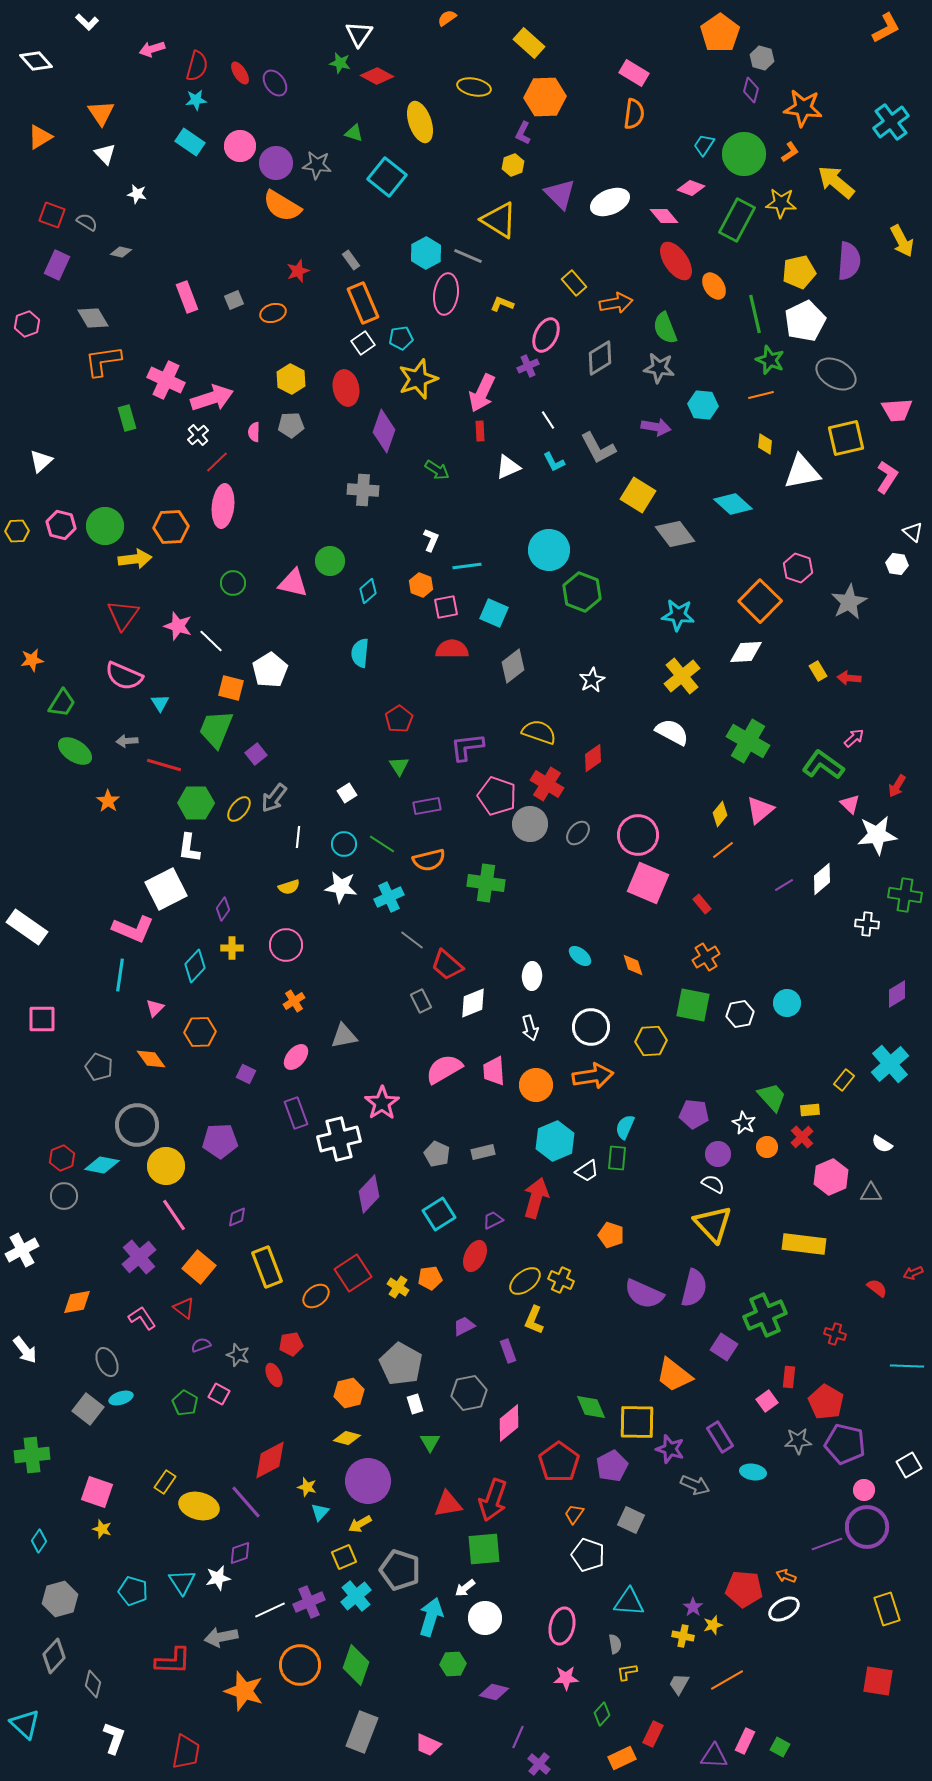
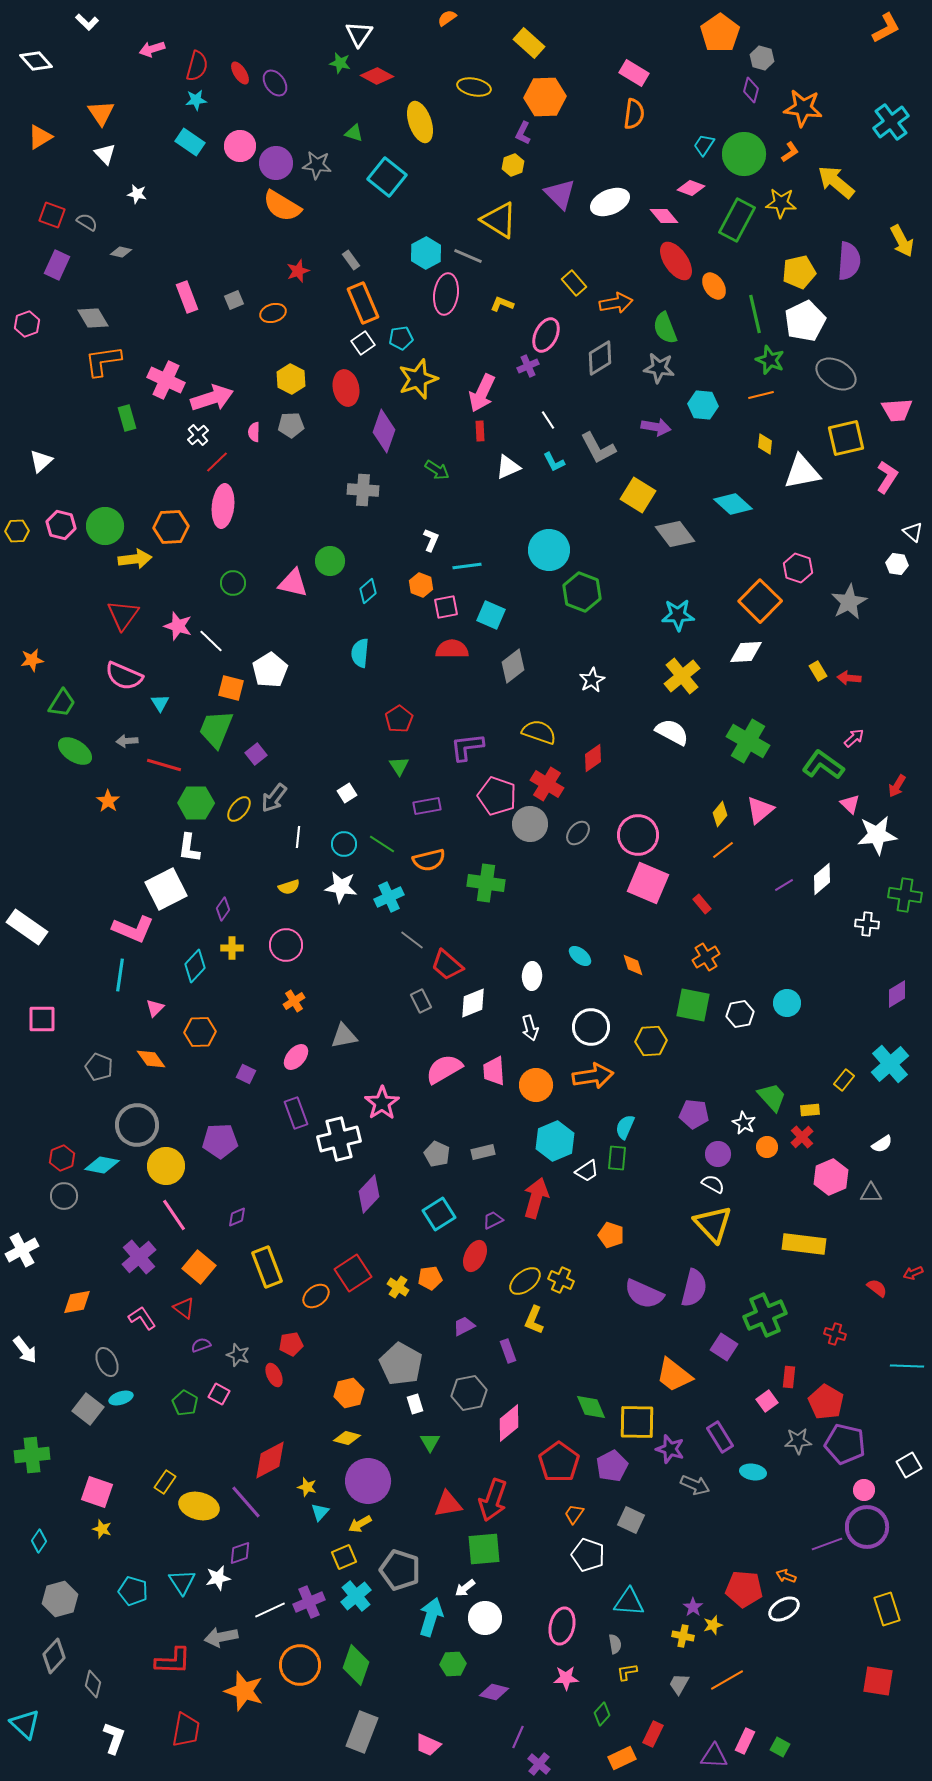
cyan square at (494, 613): moved 3 px left, 2 px down
cyan star at (678, 615): rotated 8 degrees counterclockwise
white semicircle at (882, 1144): rotated 65 degrees counterclockwise
red trapezoid at (186, 1752): moved 22 px up
